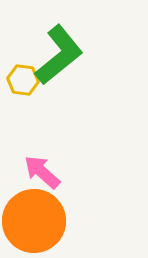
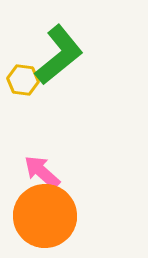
orange circle: moved 11 px right, 5 px up
